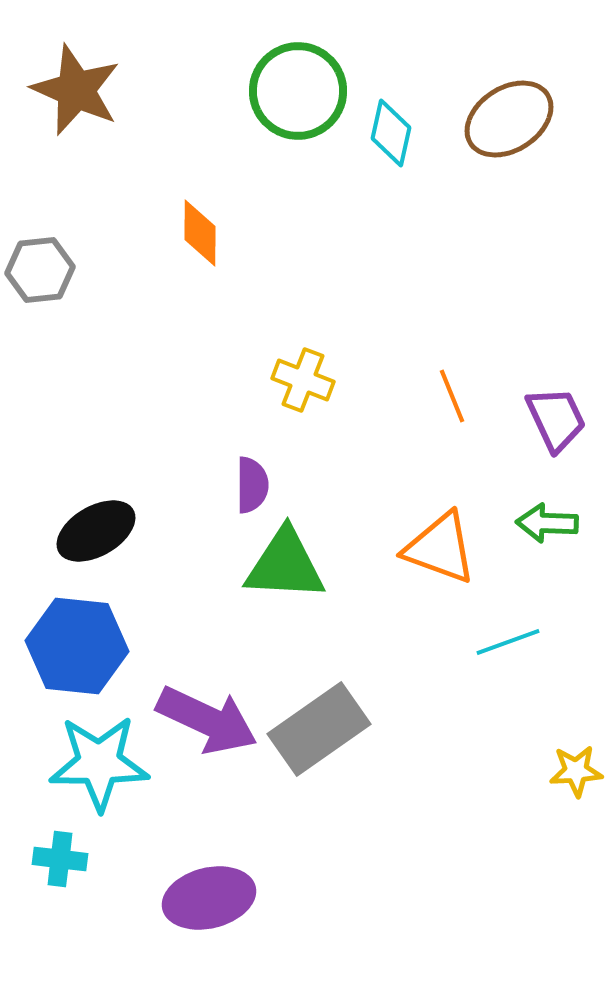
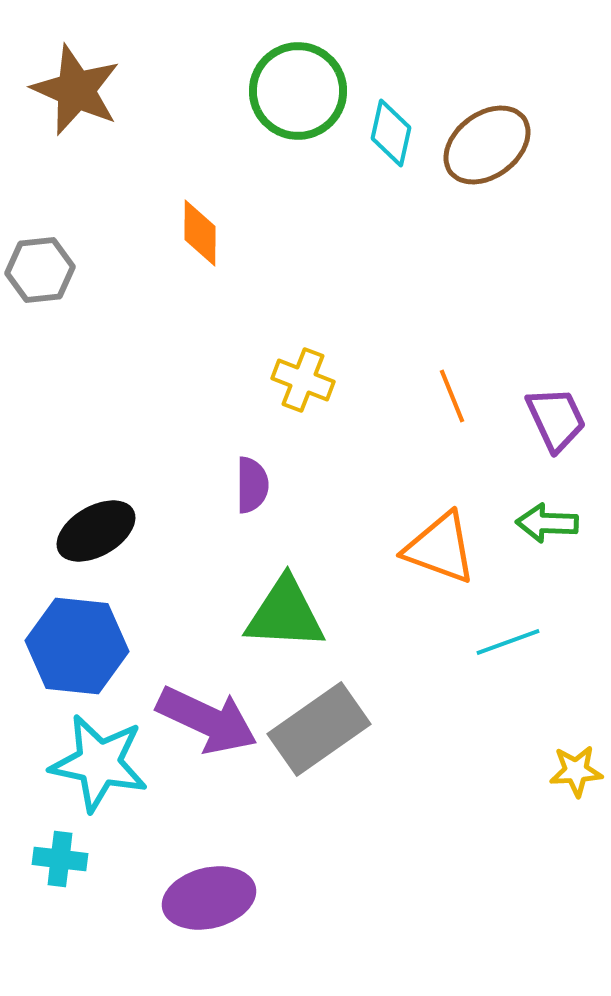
brown ellipse: moved 22 px left, 26 px down; rotated 4 degrees counterclockwise
green triangle: moved 49 px down
cyan star: rotated 12 degrees clockwise
